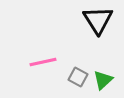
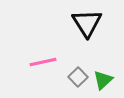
black triangle: moved 11 px left, 3 px down
gray square: rotated 18 degrees clockwise
